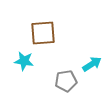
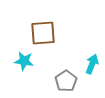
cyan arrow: rotated 36 degrees counterclockwise
gray pentagon: rotated 25 degrees counterclockwise
